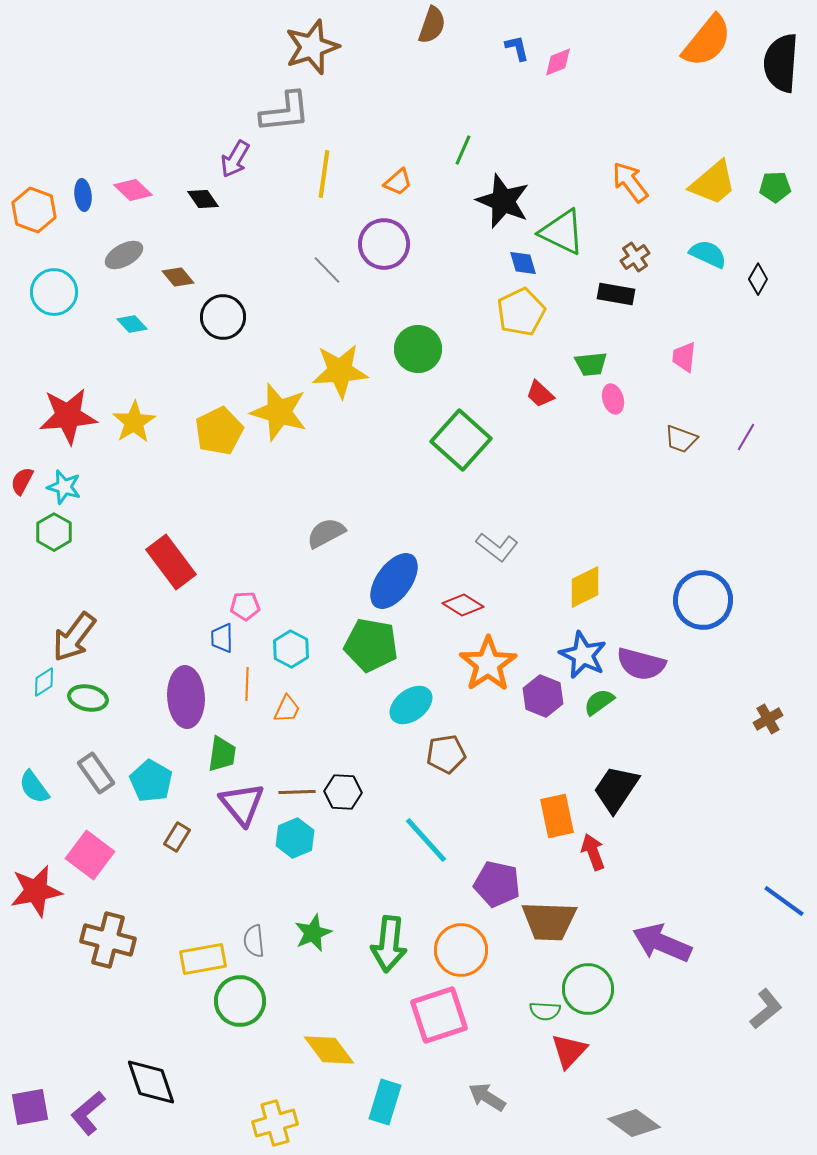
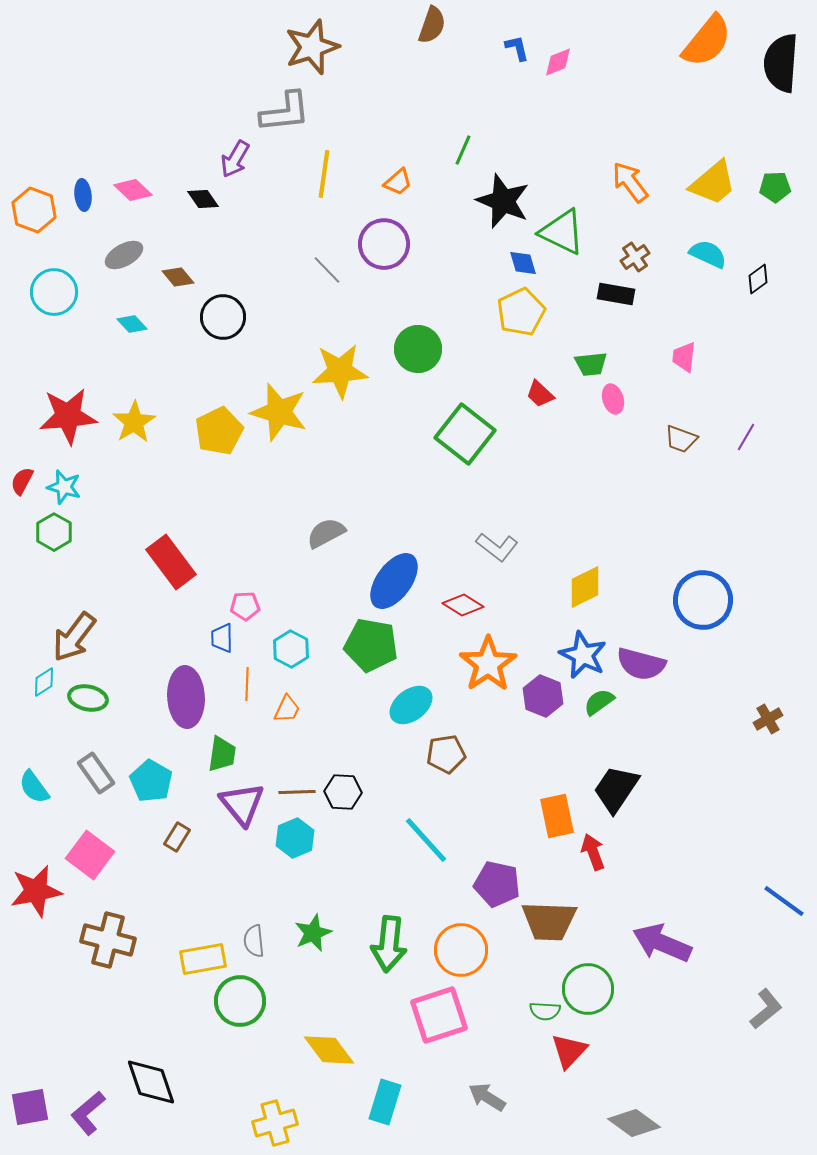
black diamond at (758, 279): rotated 24 degrees clockwise
green square at (461, 440): moved 4 px right, 6 px up; rotated 4 degrees counterclockwise
